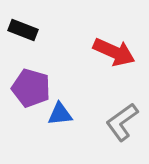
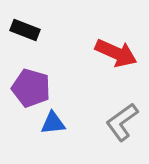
black rectangle: moved 2 px right
red arrow: moved 2 px right, 1 px down
blue triangle: moved 7 px left, 9 px down
